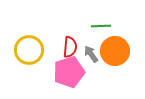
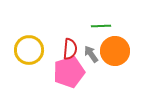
red semicircle: moved 2 px down
